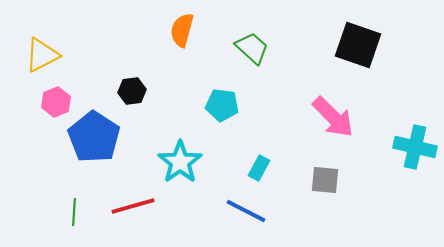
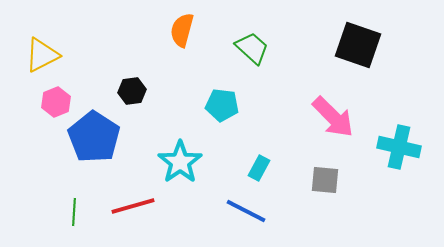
cyan cross: moved 16 px left
